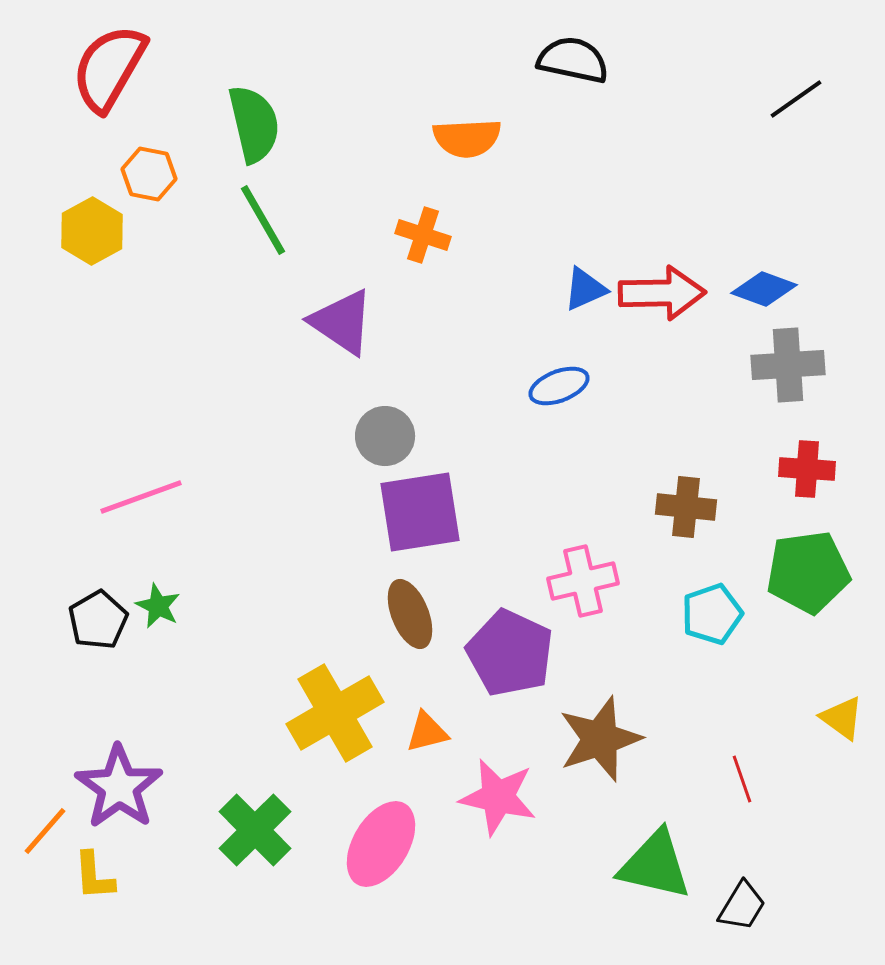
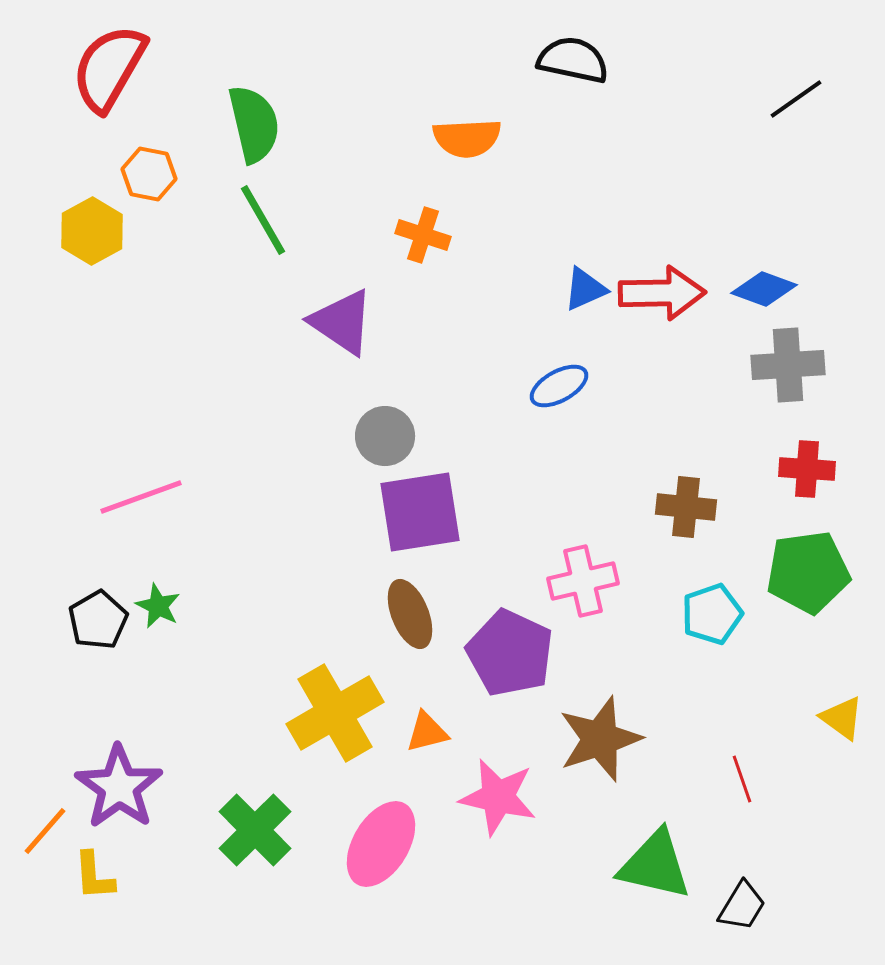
blue ellipse: rotated 8 degrees counterclockwise
